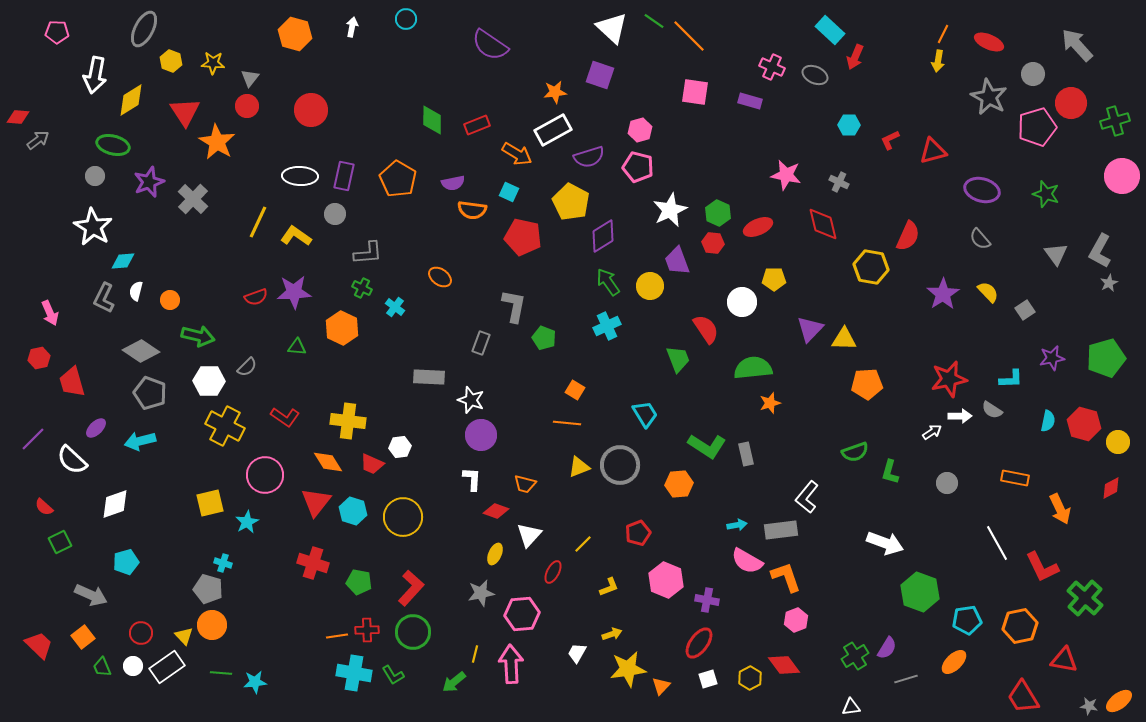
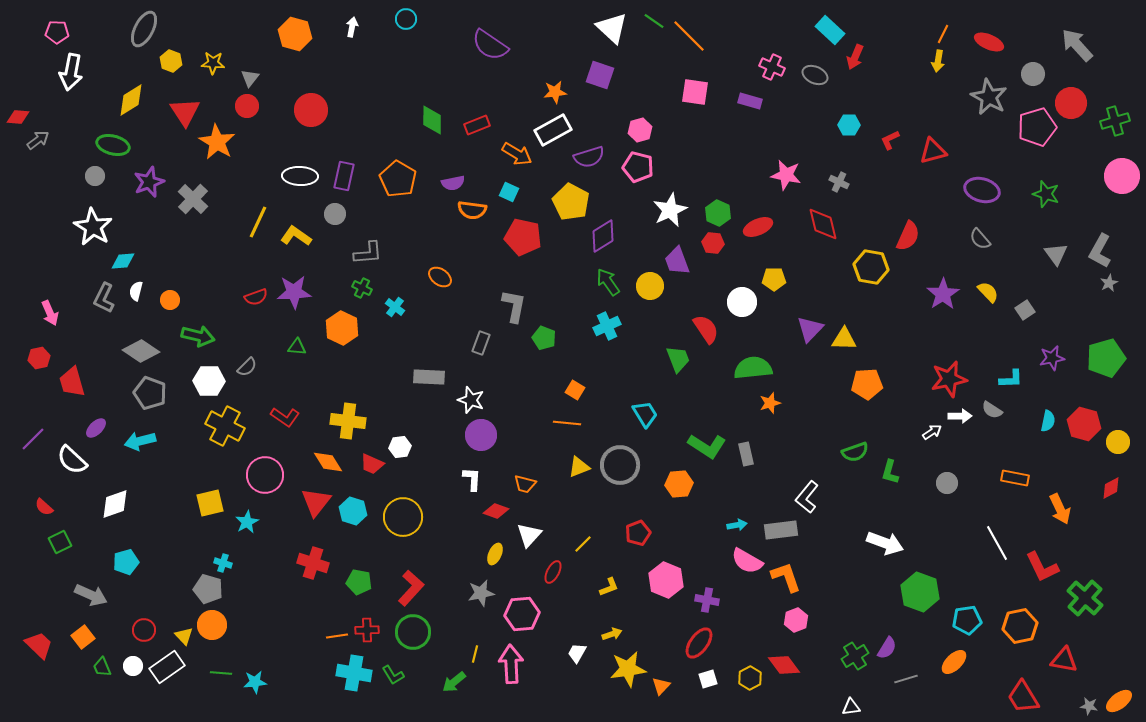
white arrow at (95, 75): moved 24 px left, 3 px up
red circle at (141, 633): moved 3 px right, 3 px up
